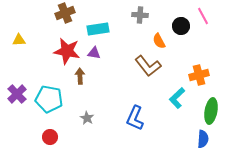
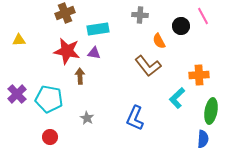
orange cross: rotated 12 degrees clockwise
